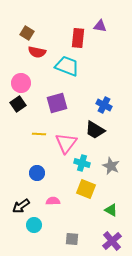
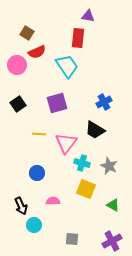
purple triangle: moved 12 px left, 10 px up
red semicircle: rotated 36 degrees counterclockwise
cyan trapezoid: rotated 35 degrees clockwise
pink circle: moved 4 px left, 18 px up
blue cross: moved 3 px up; rotated 35 degrees clockwise
gray star: moved 2 px left
black arrow: rotated 78 degrees counterclockwise
green triangle: moved 2 px right, 5 px up
purple cross: rotated 12 degrees clockwise
